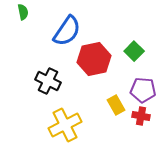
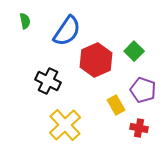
green semicircle: moved 2 px right, 9 px down
red hexagon: moved 2 px right, 1 px down; rotated 12 degrees counterclockwise
purple pentagon: rotated 15 degrees clockwise
red cross: moved 2 px left, 12 px down
yellow cross: rotated 16 degrees counterclockwise
